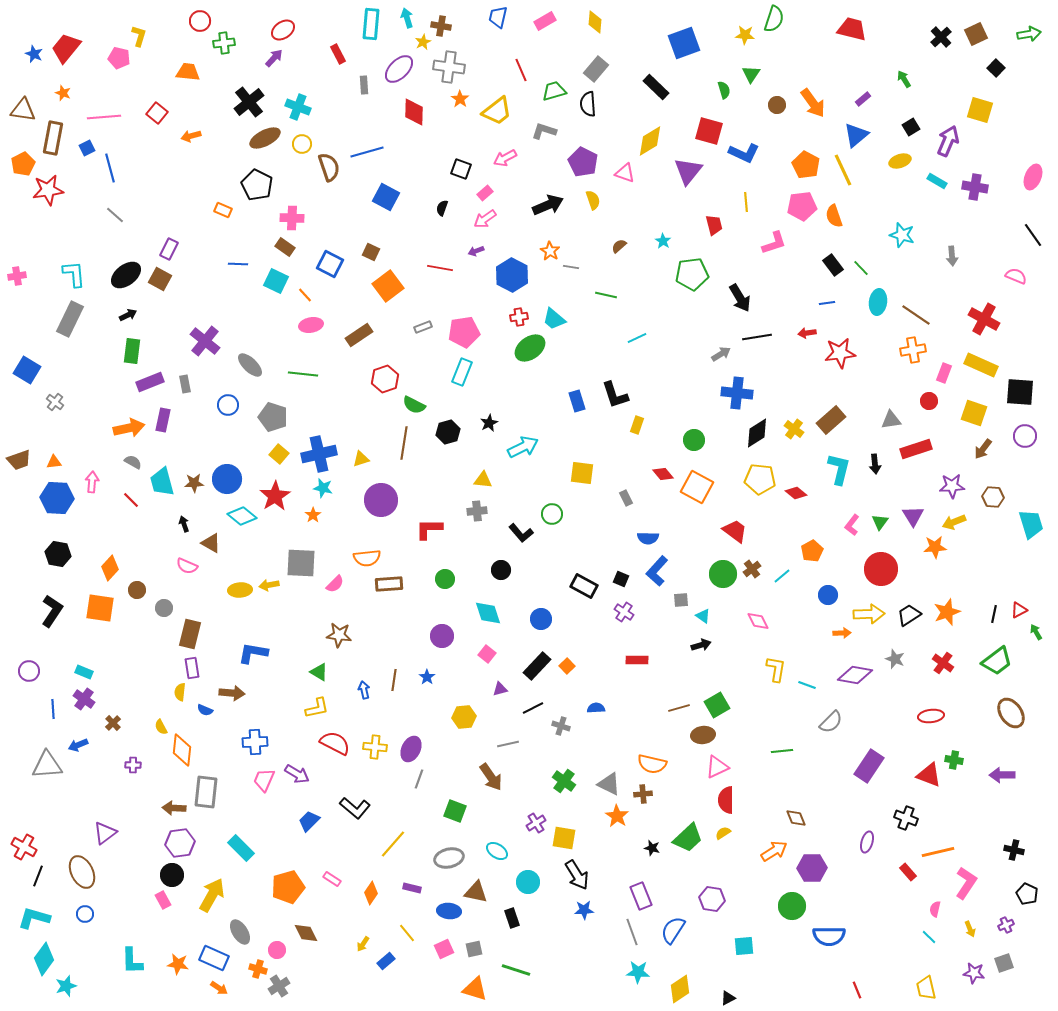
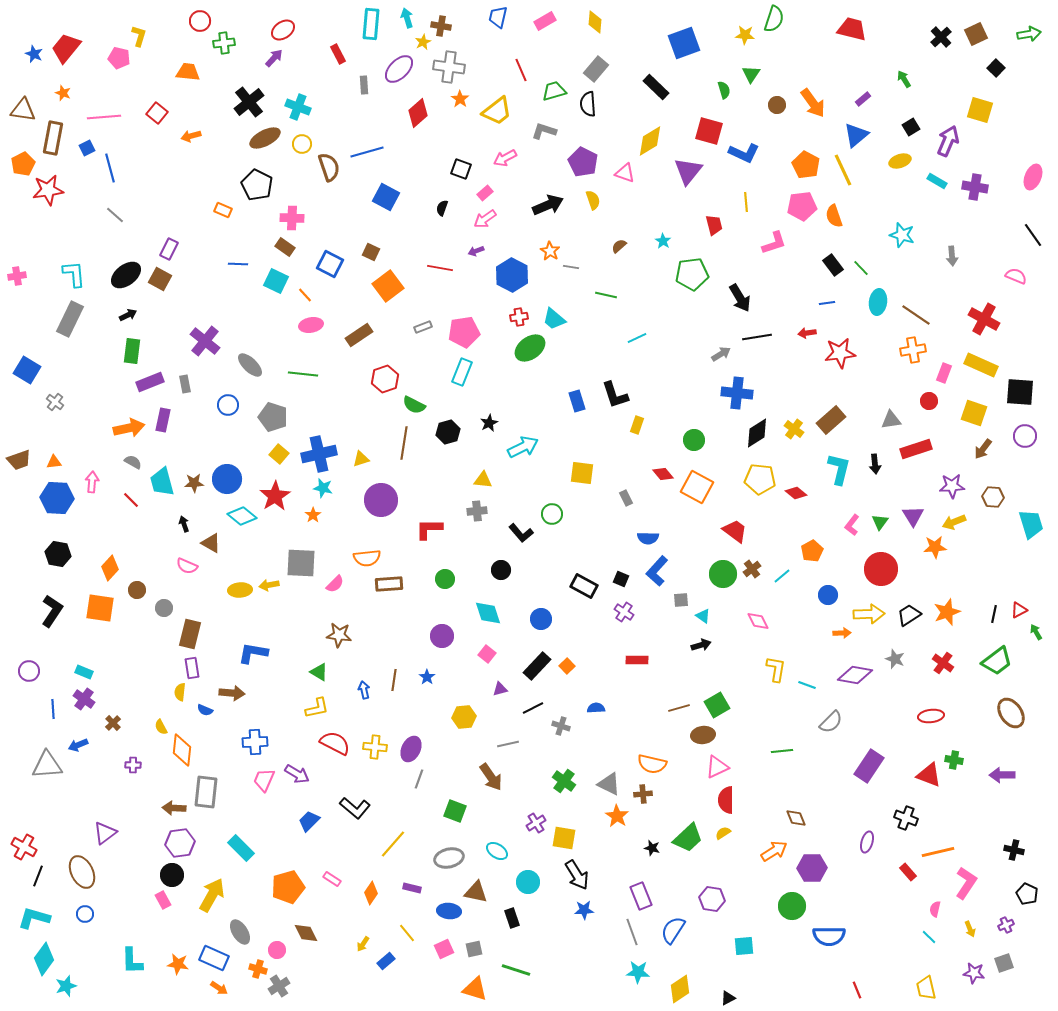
red diamond at (414, 112): moved 4 px right, 1 px down; rotated 48 degrees clockwise
